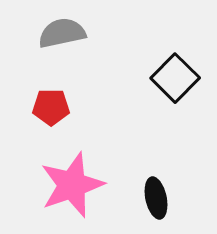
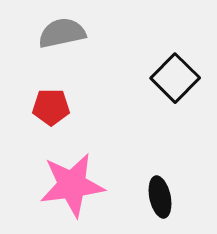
pink star: rotated 12 degrees clockwise
black ellipse: moved 4 px right, 1 px up
